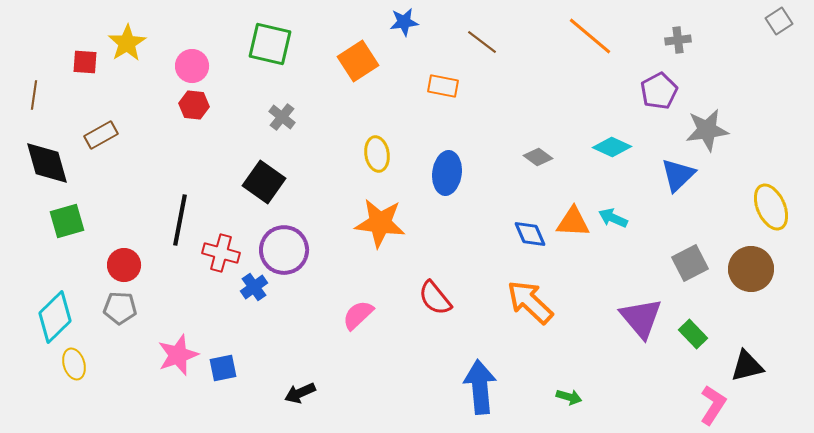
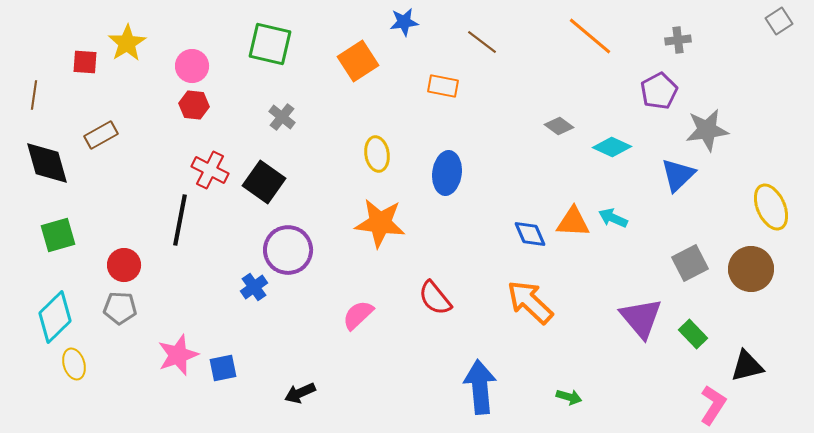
gray diamond at (538, 157): moved 21 px right, 31 px up
green square at (67, 221): moved 9 px left, 14 px down
purple circle at (284, 250): moved 4 px right
red cross at (221, 253): moved 11 px left, 83 px up; rotated 12 degrees clockwise
